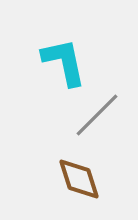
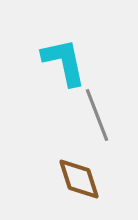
gray line: rotated 66 degrees counterclockwise
